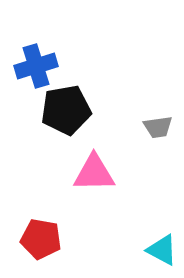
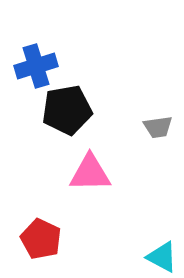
black pentagon: moved 1 px right
pink triangle: moved 4 px left
red pentagon: rotated 15 degrees clockwise
cyan triangle: moved 7 px down
